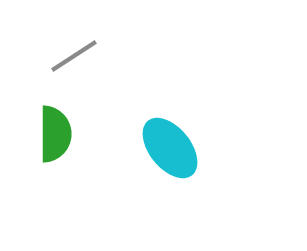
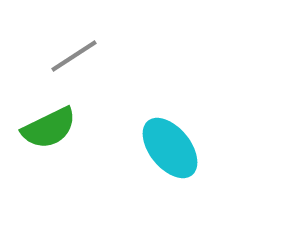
green semicircle: moved 6 px left, 6 px up; rotated 64 degrees clockwise
